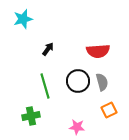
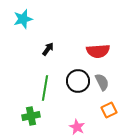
gray semicircle: rotated 12 degrees counterclockwise
green line: moved 2 px down; rotated 25 degrees clockwise
pink star: rotated 21 degrees clockwise
